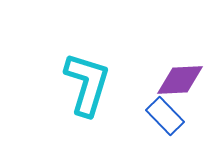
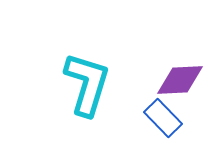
blue rectangle: moved 2 px left, 2 px down
